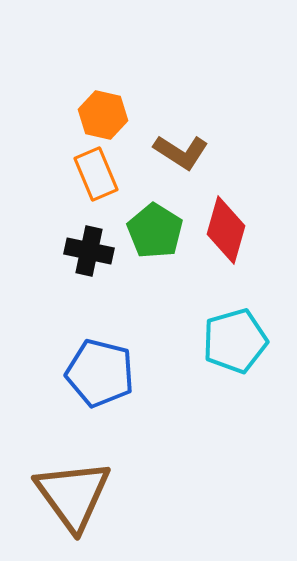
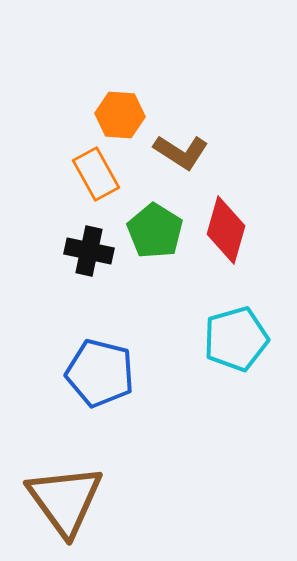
orange hexagon: moved 17 px right; rotated 9 degrees counterclockwise
orange rectangle: rotated 6 degrees counterclockwise
cyan pentagon: moved 1 px right, 2 px up
brown triangle: moved 8 px left, 5 px down
